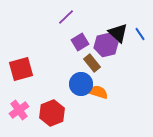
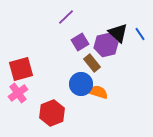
pink cross: moved 1 px left, 17 px up
